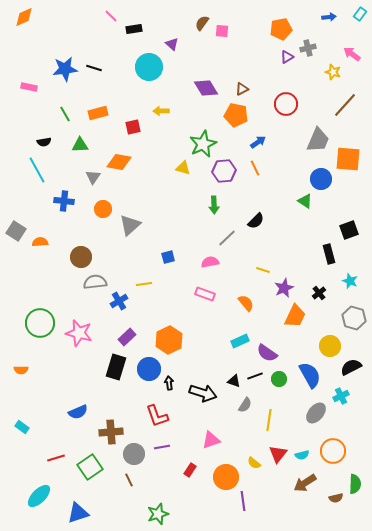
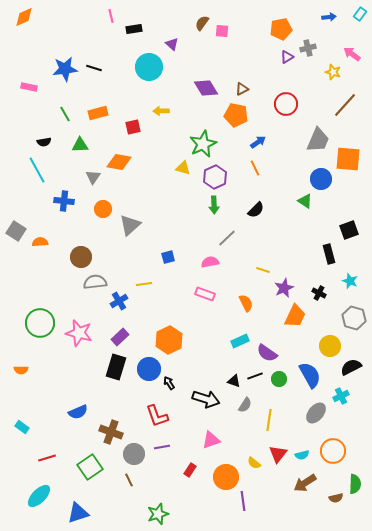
pink line at (111, 16): rotated 32 degrees clockwise
purple hexagon at (224, 171): moved 9 px left, 6 px down; rotated 20 degrees counterclockwise
black semicircle at (256, 221): moved 11 px up
black cross at (319, 293): rotated 24 degrees counterclockwise
orange semicircle at (246, 303): rotated 12 degrees clockwise
purple rectangle at (127, 337): moved 7 px left
black arrow at (169, 383): rotated 24 degrees counterclockwise
black arrow at (203, 393): moved 3 px right, 6 px down
brown cross at (111, 432): rotated 25 degrees clockwise
red line at (56, 458): moved 9 px left
